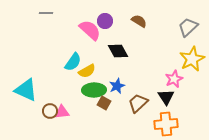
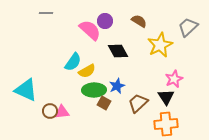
yellow star: moved 32 px left, 14 px up
